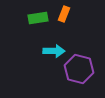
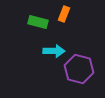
green rectangle: moved 4 px down; rotated 24 degrees clockwise
